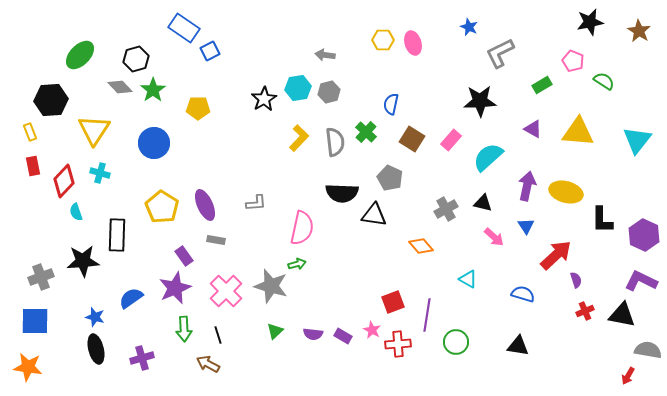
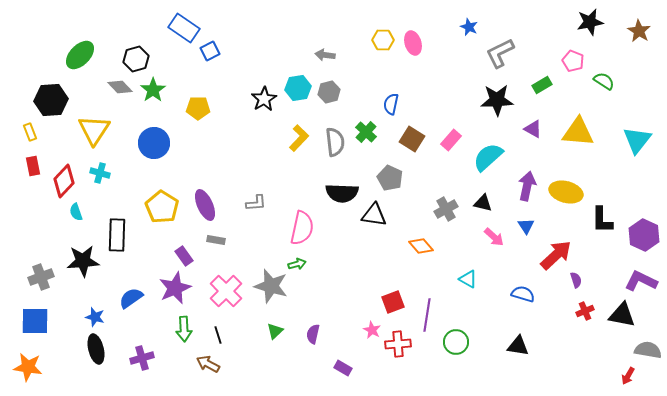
black star at (480, 101): moved 17 px right, 1 px up
purple semicircle at (313, 334): rotated 96 degrees clockwise
purple rectangle at (343, 336): moved 32 px down
